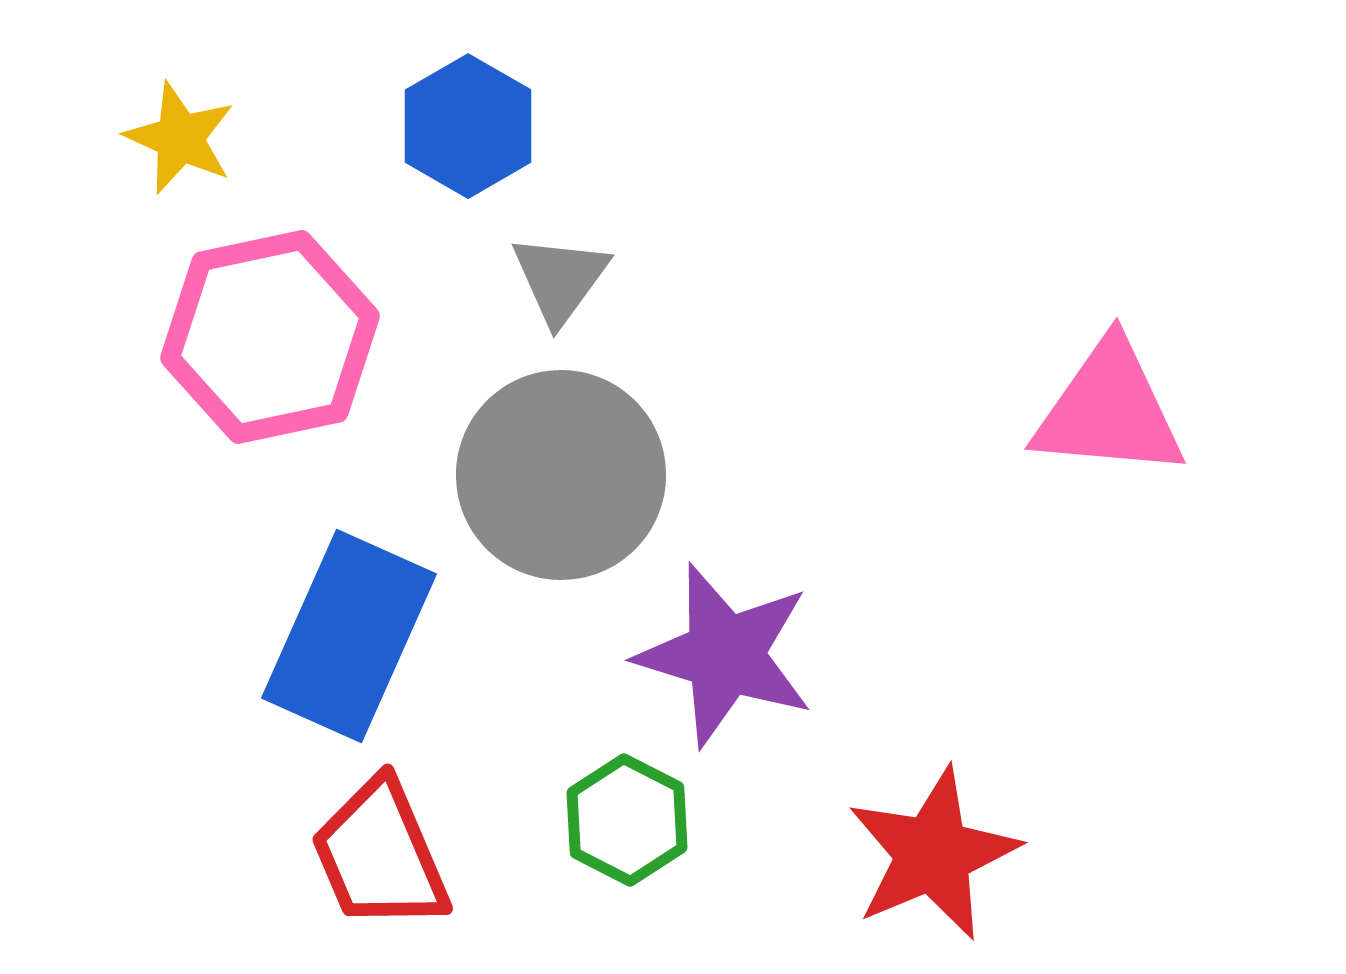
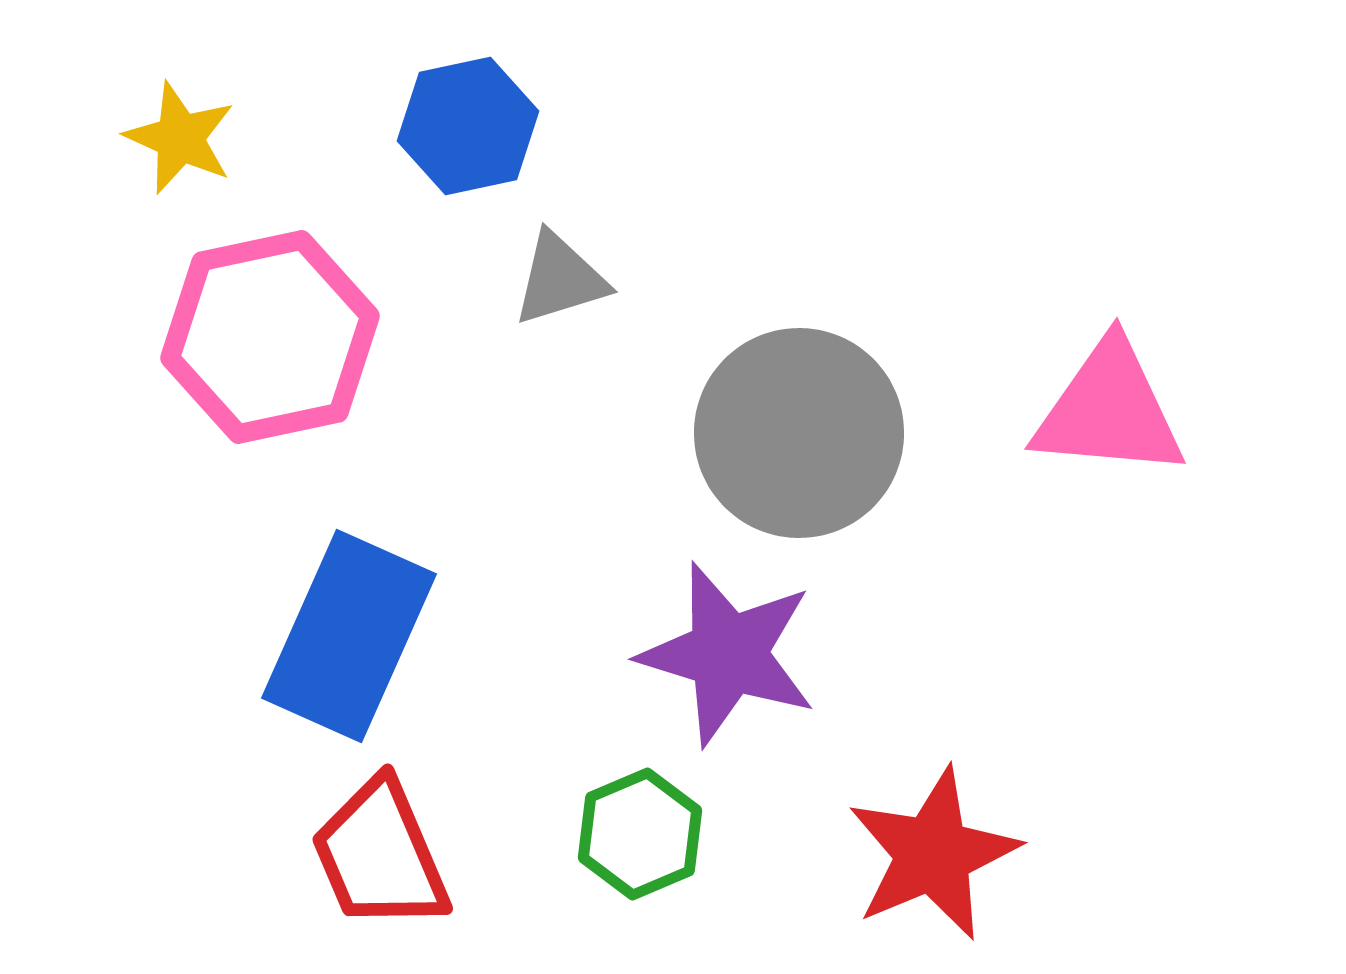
blue hexagon: rotated 18 degrees clockwise
gray triangle: rotated 37 degrees clockwise
gray circle: moved 238 px right, 42 px up
purple star: moved 3 px right, 1 px up
green hexagon: moved 13 px right, 14 px down; rotated 10 degrees clockwise
